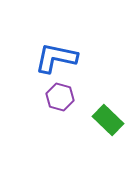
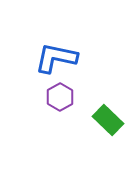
purple hexagon: rotated 16 degrees clockwise
